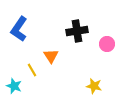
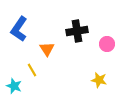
orange triangle: moved 4 px left, 7 px up
yellow star: moved 5 px right, 6 px up
